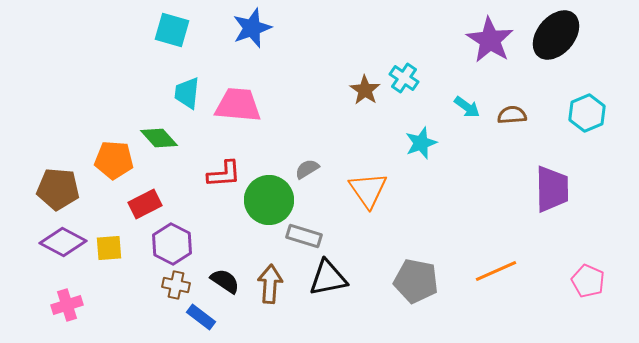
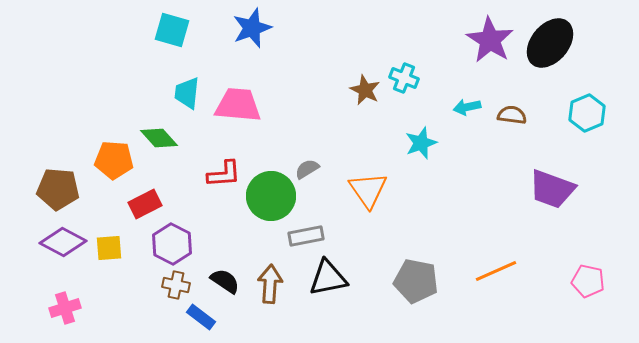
black ellipse: moved 6 px left, 8 px down
cyan cross: rotated 12 degrees counterclockwise
brown star: rotated 8 degrees counterclockwise
cyan arrow: rotated 132 degrees clockwise
brown semicircle: rotated 12 degrees clockwise
purple trapezoid: rotated 111 degrees clockwise
green circle: moved 2 px right, 4 px up
gray rectangle: moved 2 px right; rotated 28 degrees counterclockwise
pink pentagon: rotated 12 degrees counterclockwise
pink cross: moved 2 px left, 3 px down
